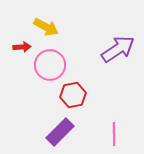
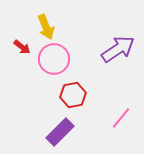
yellow arrow: rotated 40 degrees clockwise
red arrow: rotated 42 degrees clockwise
pink circle: moved 4 px right, 6 px up
pink line: moved 7 px right, 16 px up; rotated 40 degrees clockwise
